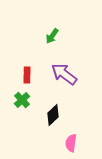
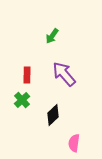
purple arrow: rotated 12 degrees clockwise
pink semicircle: moved 3 px right
